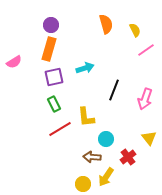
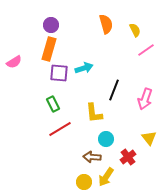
cyan arrow: moved 1 px left
purple square: moved 5 px right, 4 px up; rotated 18 degrees clockwise
green rectangle: moved 1 px left
yellow L-shape: moved 8 px right, 4 px up
yellow circle: moved 1 px right, 2 px up
